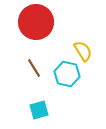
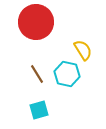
yellow semicircle: moved 1 px up
brown line: moved 3 px right, 6 px down
